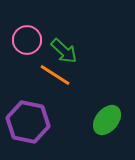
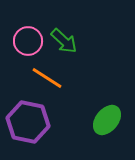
pink circle: moved 1 px right, 1 px down
green arrow: moved 10 px up
orange line: moved 8 px left, 3 px down
